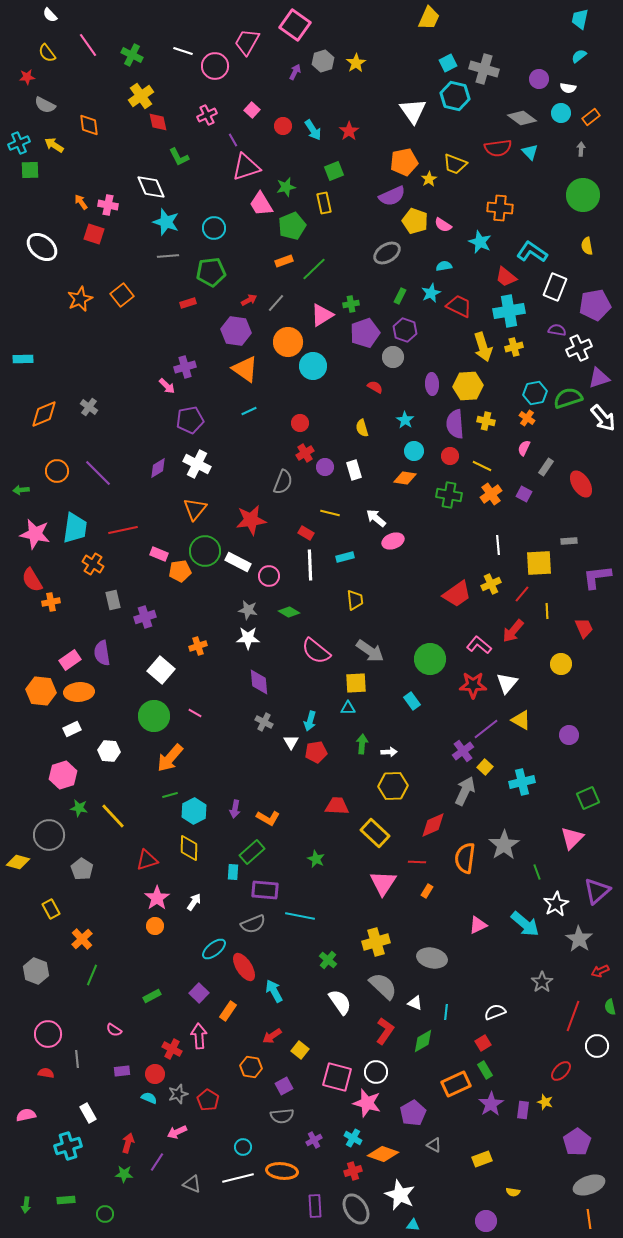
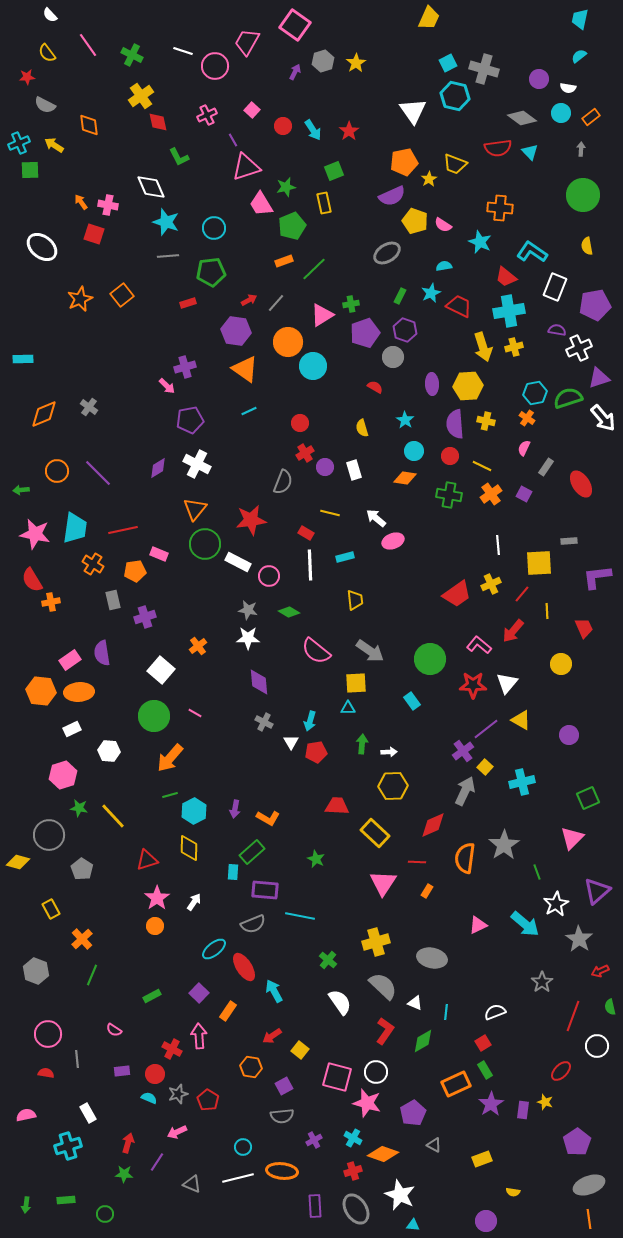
green circle at (205, 551): moved 7 px up
orange pentagon at (180, 571): moved 45 px left
orange cross at (198, 646): rotated 18 degrees counterclockwise
